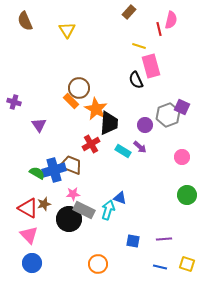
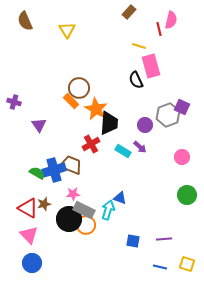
orange circle: moved 12 px left, 39 px up
